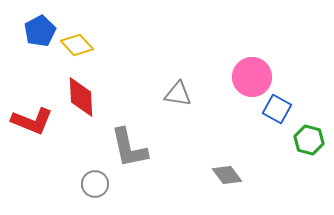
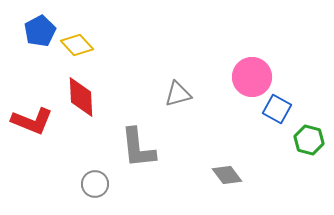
gray triangle: rotated 24 degrees counterclockwise
gray L-shape: moved 9 px right; rotated 6 degrees clockwise
